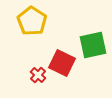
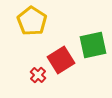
red square: moved 1 px left, 3 px up; rotated 32 degrees clockwise
